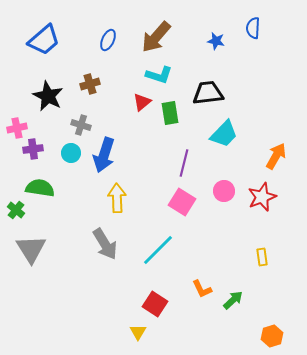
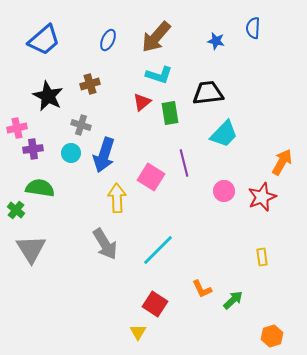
orange arrow: moved 6 px right, 6 px down
purple line: rotated 28 degrees counterclockwise
pink square: moved 31 px left, 25 px up
